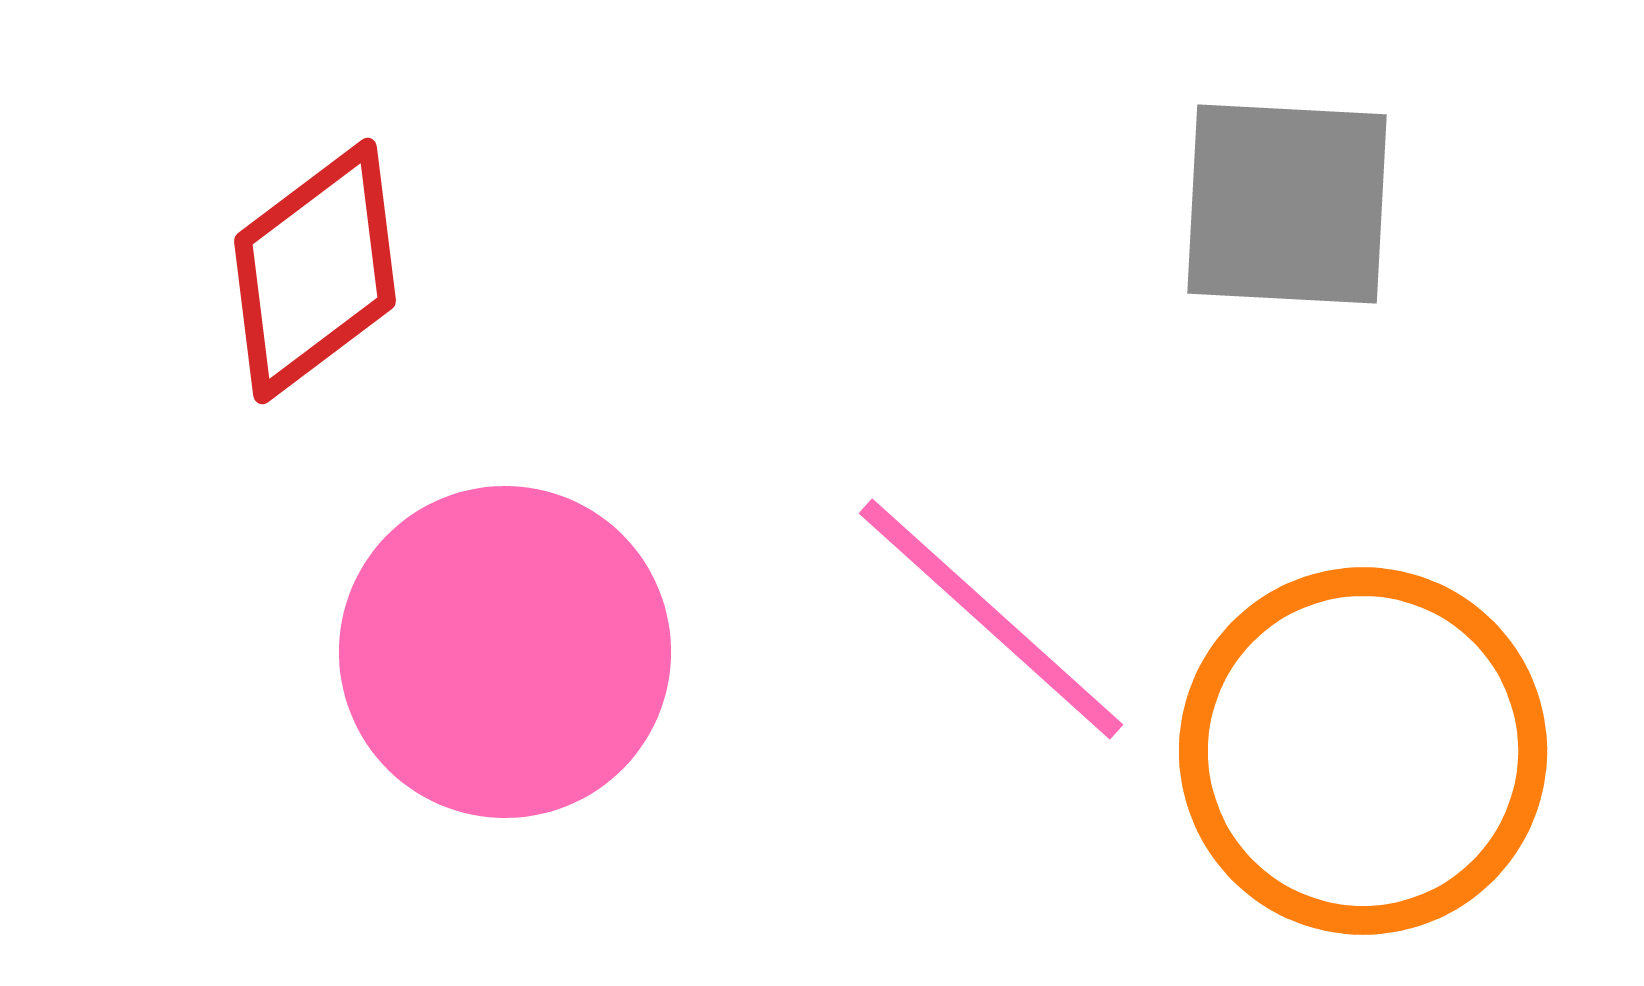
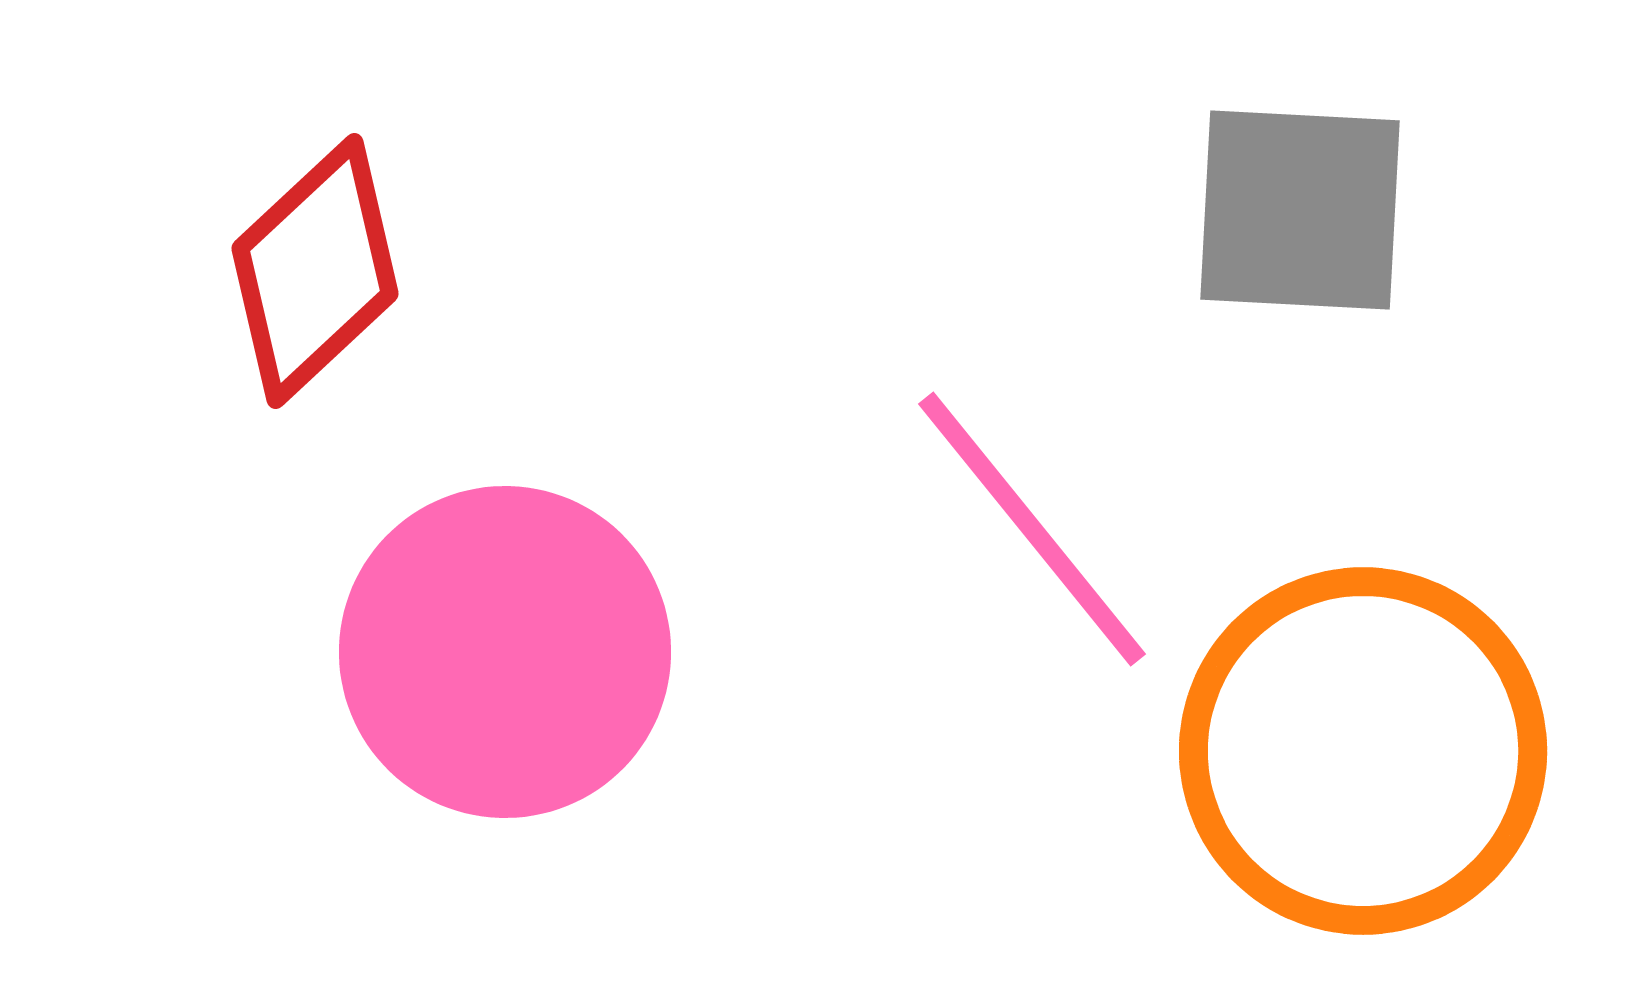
gray square: moved 13 px right, 6 px down
red diamond: rotated 6 degrees counterclockwise
pink line: moved 41 px right, 90 px up; rotated 9 degrees clockwise
